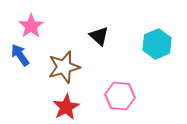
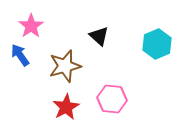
brown star: moved 1 px right, 1 px up
pink hexagon: moved 8 px left, 3 px down
